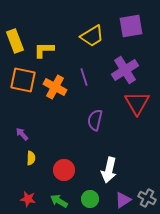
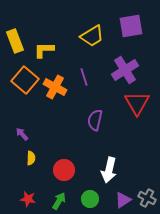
orange square: moved 2 px right; rotated 28 degrees clockwise
green arrow: rotated 90 degrees clockwise
